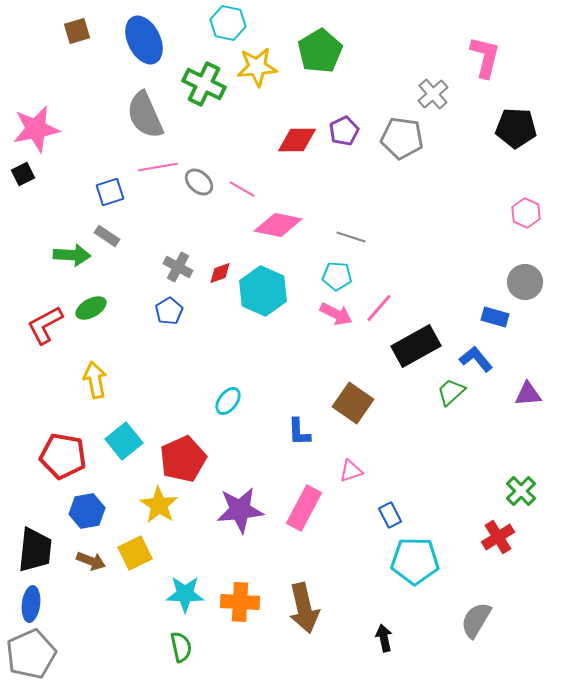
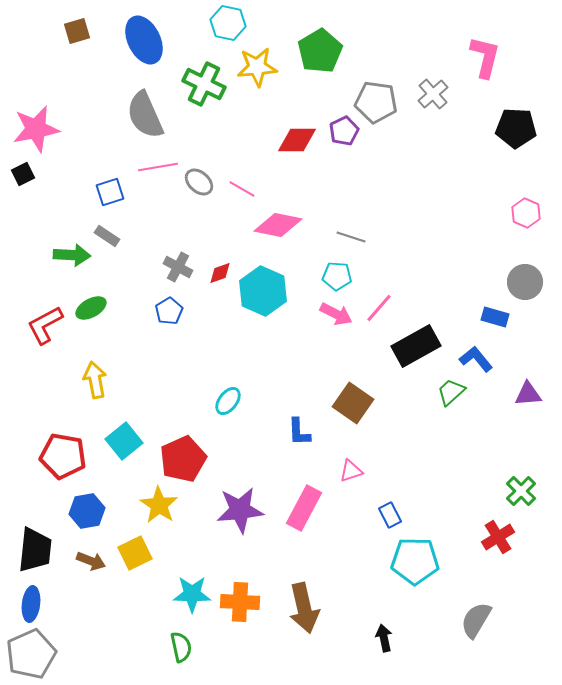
gray pentagon at (402, 138): moved 26 px left, 36 px up
cyan star at (185, 594): moved 7 px right
